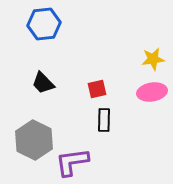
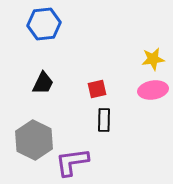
black trapezoid: rotated 110 degrees counterclockwise
pink ellipse: moved 1 px right, 2 px up
